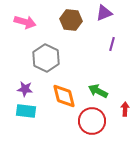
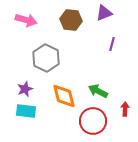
pink arrow: moved 1 px right, 2 px up
purple star: rotated 28 degrees counterclockwise
red circle: moved 1 px right
